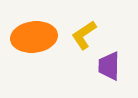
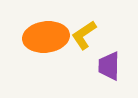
orange ellipse: moved 12 px right
